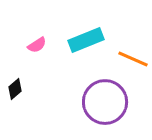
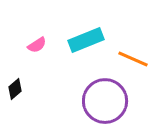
purple circle: moved 1 px up
